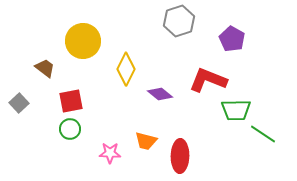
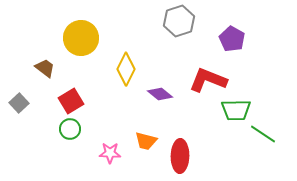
yellow circle: moved 2 px left, 3 px up
red square: rotated 20 degrees counterclockwise
